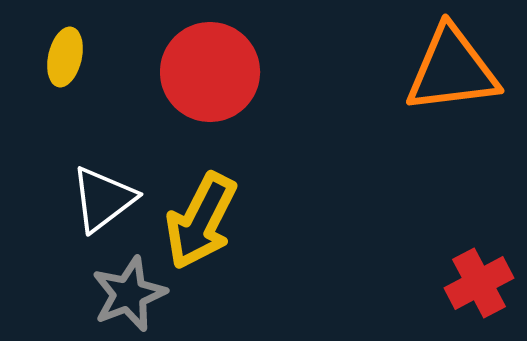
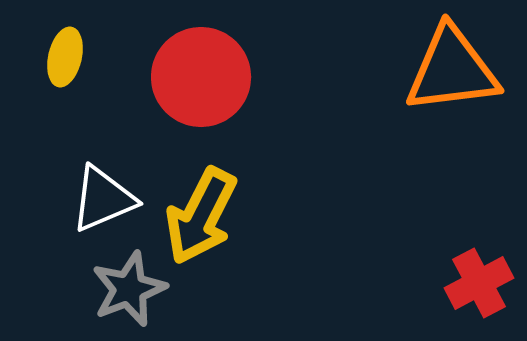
red circle: moved 9 px left, 5 px down
white triangle: rotated 14 degrees clockwise
yellow arrow: moved 5 px up
gray star: moved 5 px up
